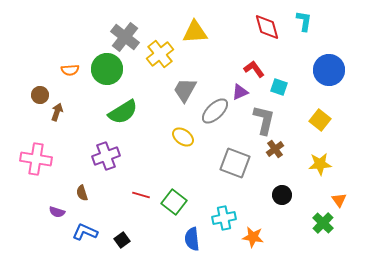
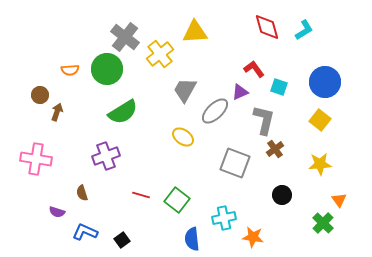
cyan L-shape: moved 9 px down; rotated 50 degrees clockwise
blue circle: moved 4 px left, 12 px down
green square: moved 3 px right, 2 px up
